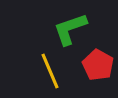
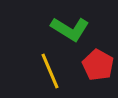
green L-shape: rotated 129 degrees counterclockwise
